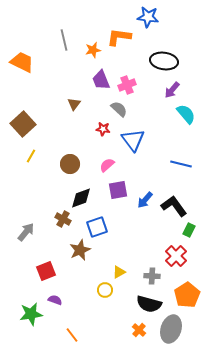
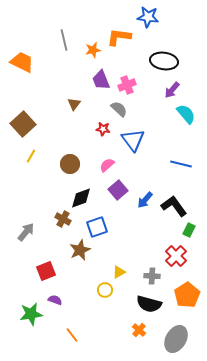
purple square: rotated 30 degrees counterclockwise
gray ellipse: moved 5 px right, 10 px down; rotated 12 degrees clockwise
